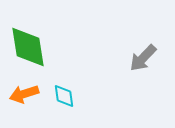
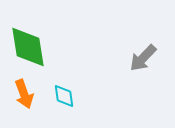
orange arrow: rotated 92 degrees counterclockwise
